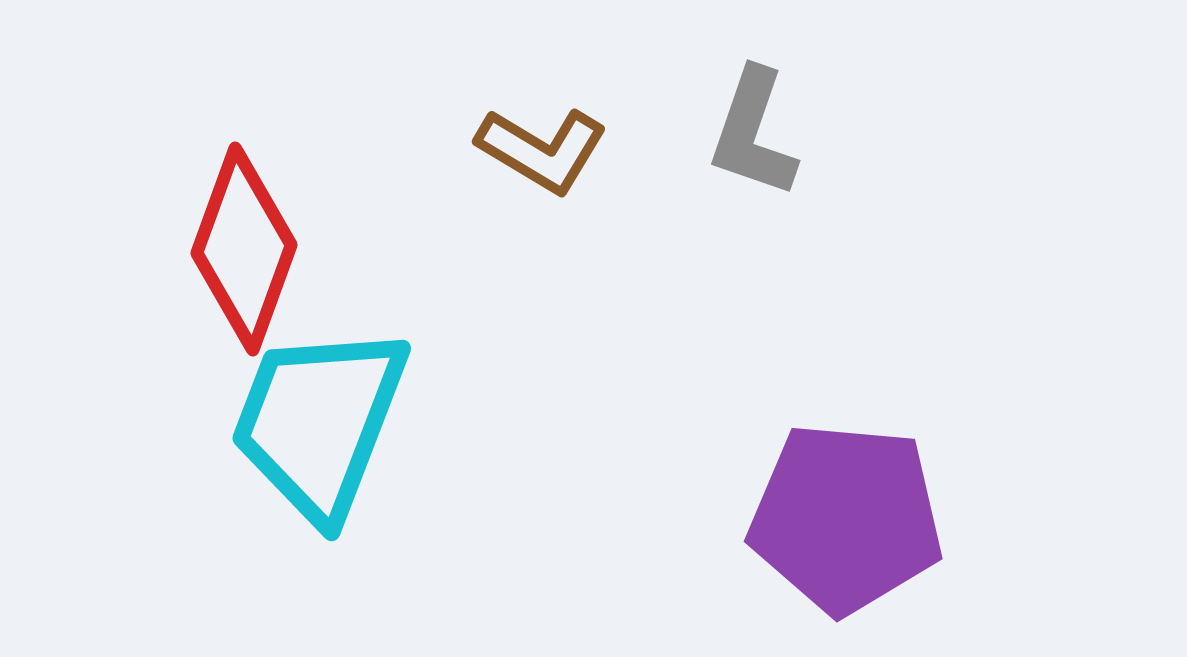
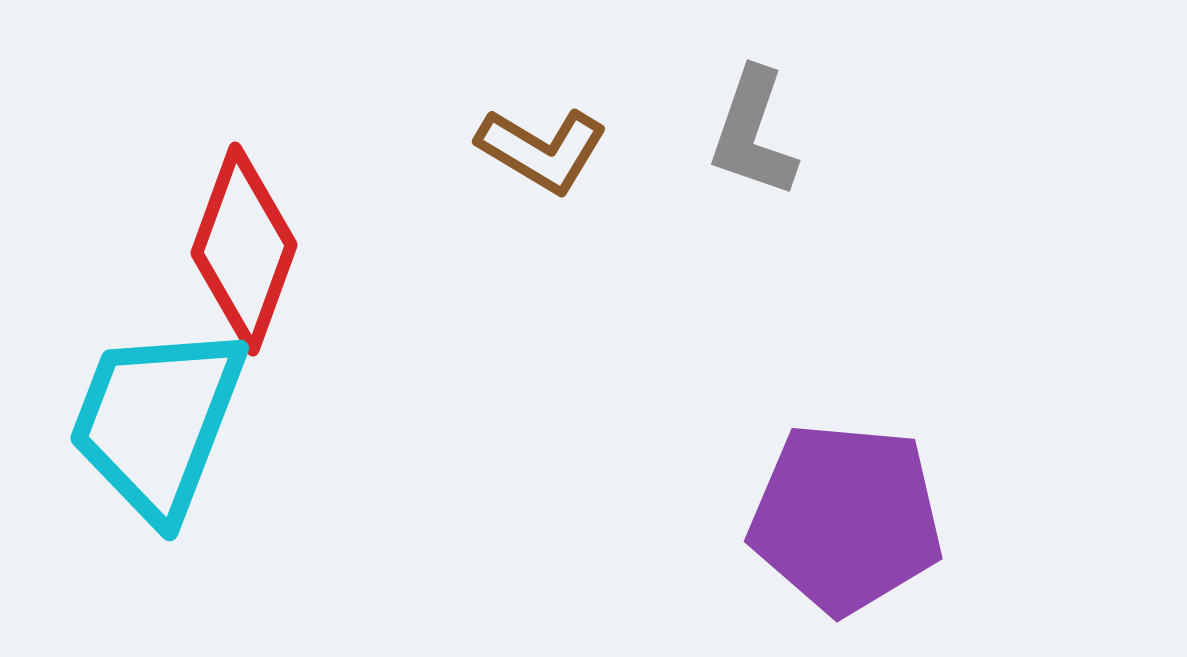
cyan trapezoid: moved 162 px left
